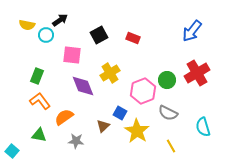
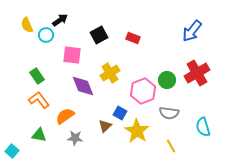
yellow semicircle: rotated 56 degrees clockwise
green rectangle: rotated 56 degrees counterclockwise
orange L-shape: moved 1 px left, 1 px up
gray semicircle: moved 1 px right; rotated 18 degrees counterclockwise
orange semicircle: moved 1 px right, 1 px up
brown triangle: moved 2 px right
gray star: moved 1 px left, 3 px up
